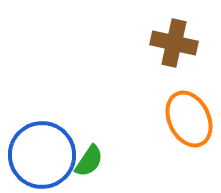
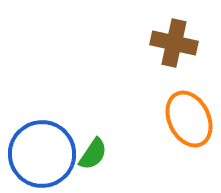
blue circle: moved 1 px up
green semicircle: moved 4 px right, 7 px up
